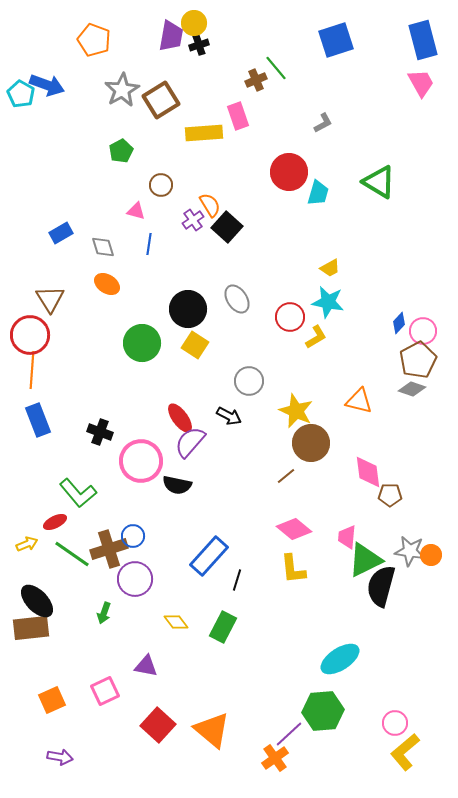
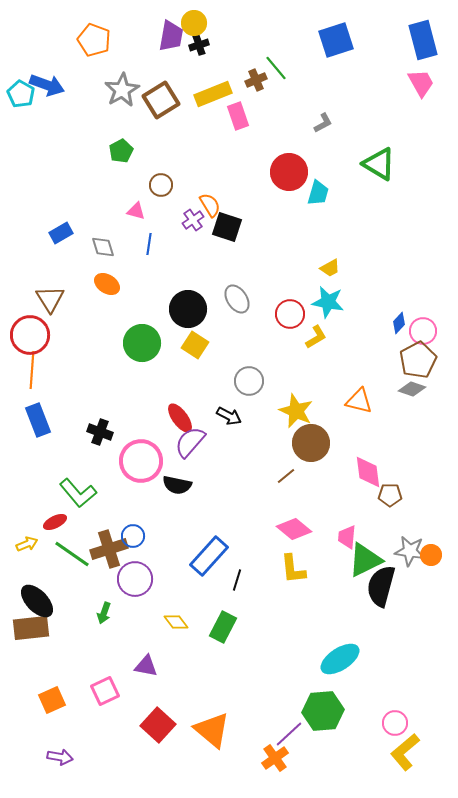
yellow rectangle at (204, 133): moved 9 px right, 39 px up; rotated 18 degrees counterclockwise
green triangle at (379, 182): moved 18 px up
black square at (227, 227): rotated 24 degrees counterclockwise
red circle at (290, 317): moved 3 px up
